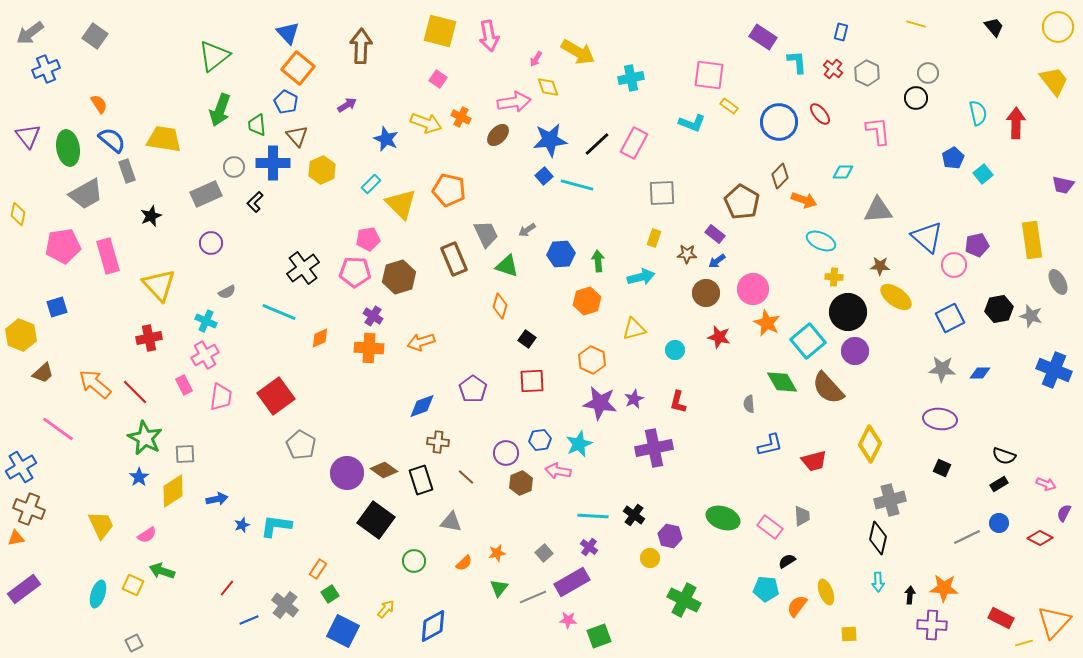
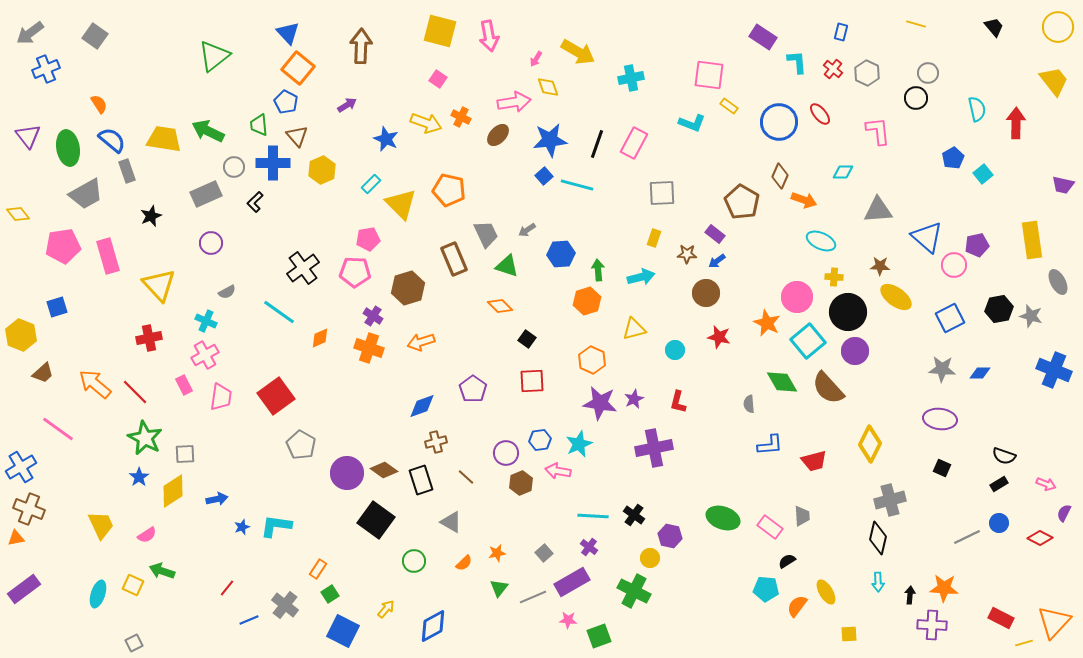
green arrow at (220, 110): moved 12 px left, 21 px down; rotated 96 degrees clockwise
cyan semicircle at (978, 113): moved 1 px left, 4 px up
green trapezoid at (257, 125): moved 2 px right
black line at (597, 144): rotated 28 degrees counterclockwise
brown diamond at (780, 176): rotated 20 degrees counterclockwise
yellow diamond at (18, 214): rotated 50 degrees counterclockwise
green arrow at (598, 261): moved 9 px down
brown hexagon at (399, 277): moved 9 px right, 11 px down
pink circle at (753, 289): moved 44 px right, 8 px down
orange diamond at (500, 306): rotated 60 degrees counterclockwise
cyan line at (279, 312): rotated 12 degrees clockwise
orange cross at (369, 348): rotated 16 degrees clockwise
brown cross at (438, 442): moved 2 px left; rotated 20 degrees counterclockwise
blue L-shape at (770, 445): rotated 8 degrees clockwise
gray triangle at (451, 522): rotated 20 degrees clockwise
blue star at (242, 525): moved 2 px down
yellow ellipse at (826, 592): rotated 10 degrees counterclockwise
green cross at (684, 600): moved 50 px left, 9 px up
